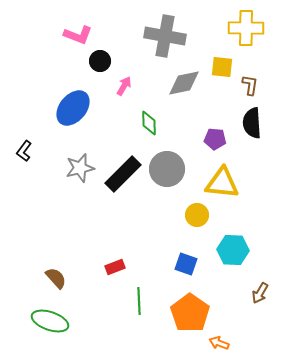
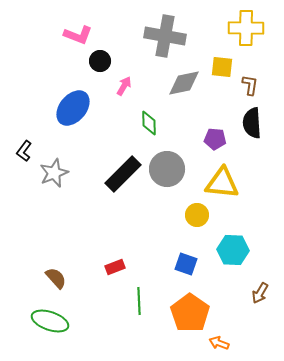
gray star: moved 26 px left, 5 px down; rotated 8 degrees counterclockwise
